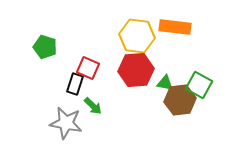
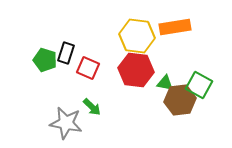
orange rectangle: rotated 16 degrees counterclockwise
green pentagon: moved 13 px down
red hexagon: rotated 12 degrees clockwise
black rectangle: moved 9 px left, 31 px up
green arrow: moved 1 px left, 1 px down
